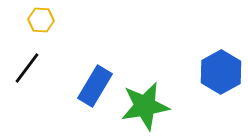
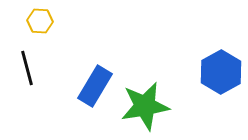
yellow hexagon: moved 1 px left, 1 px down
black line: rotated 52 degrees counterclockwise
